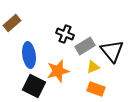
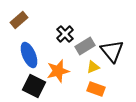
brown rectangle: moved 7 px right, 3 px up
black cross: rotated 24 degrees clockwise
blue ellipse: rotated 15 degrees counterclockwise
